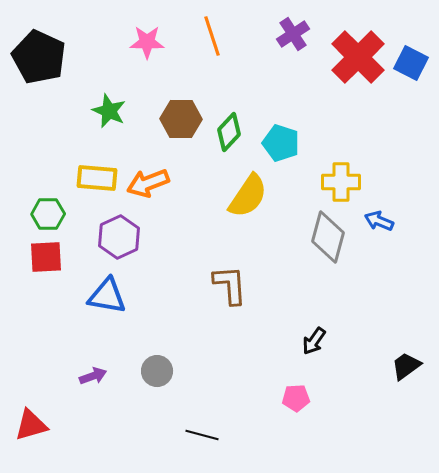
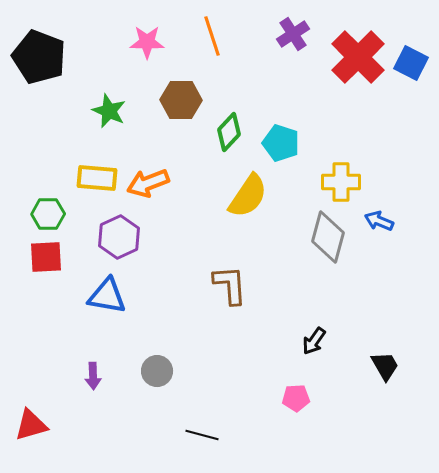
black pentagon: rotated 4 degrees counterclockwise
brown hexagon: moved 19 px up
black trapezoid: moved 21 px left; rotated 96 degrees clockwise
purple arrow: rotated 108 degrees clockwise
